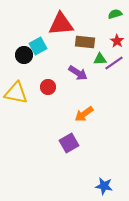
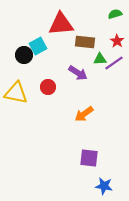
purple square: moved 20 px right, 15 px down; rotated 36 degrees clockwise
